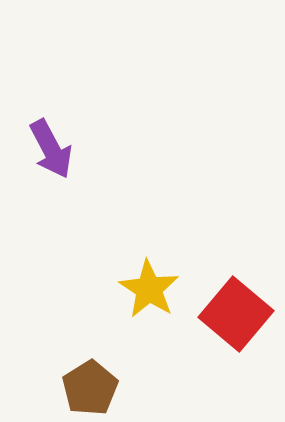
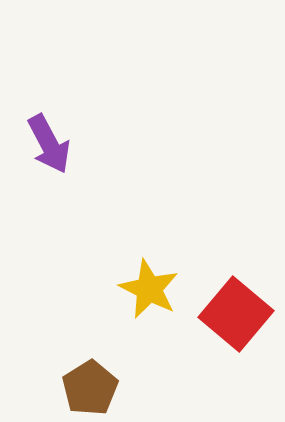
purple arrow: moved 2 px left, 5 px up
yellow star: rotated 6 degrees counterclockwise
